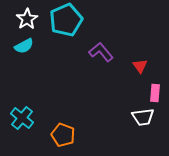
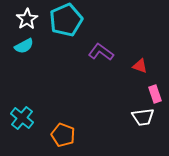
purple L-shape: rotated 15 degrees counterclockwise
red triangle: rotated 35 degrees counterclockwise
pink rectangle: moved 1 px down; rotated 24 degrees counterclockwise
